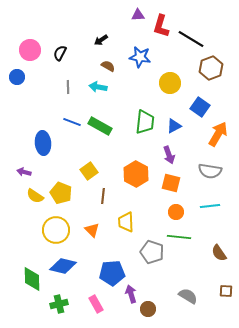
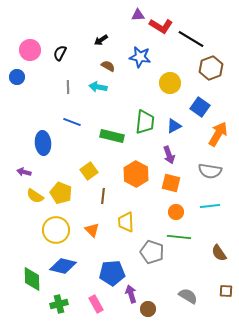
red L-shape at (161, 26): rotated 75 degrees counterclockwise
green rectangle at (100, 126): moved 12 px right, 10 px down; rotated 15 degrees counterclockwise
